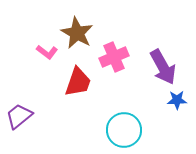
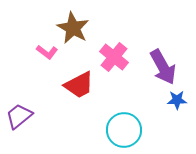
brown star: moved 4 px left, 5 px up
pink cross: rotated 28 degrees counterclockwise
red trapezoid: moved 1 px right, 3 px down; rotated 44 degrees clockwise
